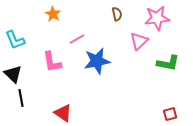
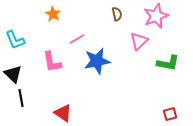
pink star: moved 1 px left, 2 px up; rotated 15 degrees counterclockwise
